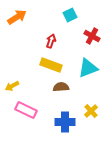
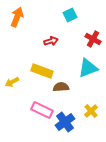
orange arrow: rotated 36 degrees counterclockwise
red cross: moved 1 px right, 3 px down
red arrow: rotated 56 degrees clockwise
yellow rectangle: moved 9 px left, 6 px down
yellow arrow: moved 4 px up
pink rectangle: moved 16 px right
blue cross: rotated 36 degrees counterclockwise
